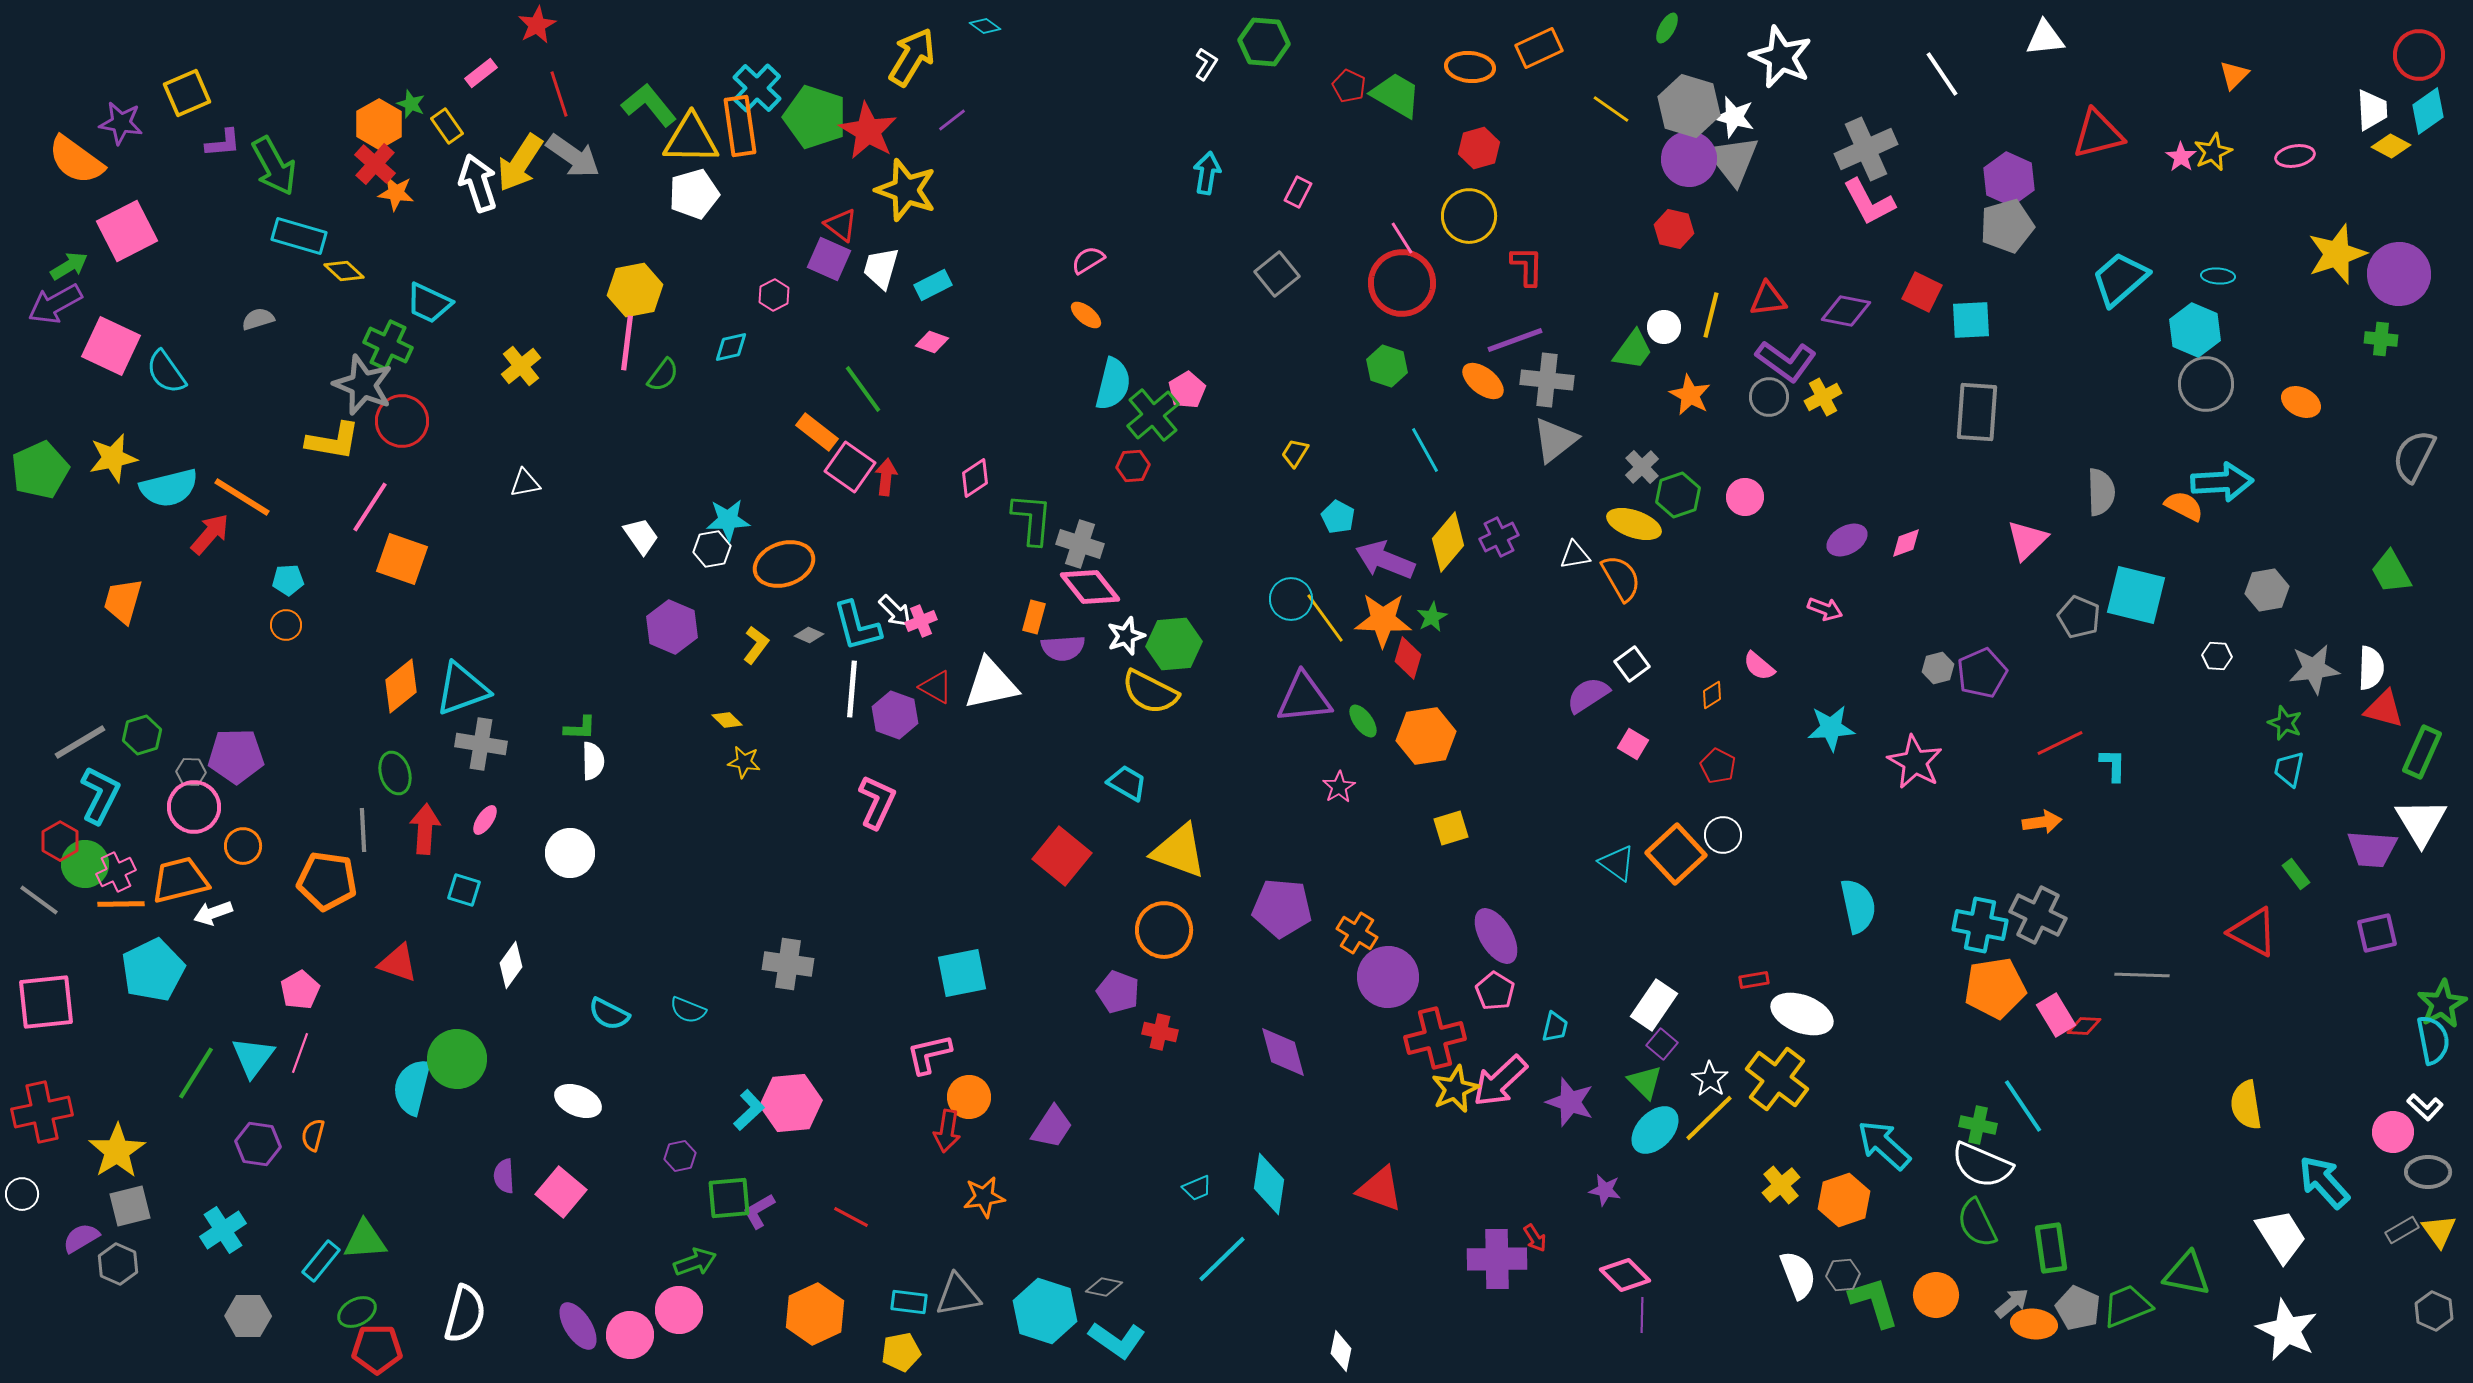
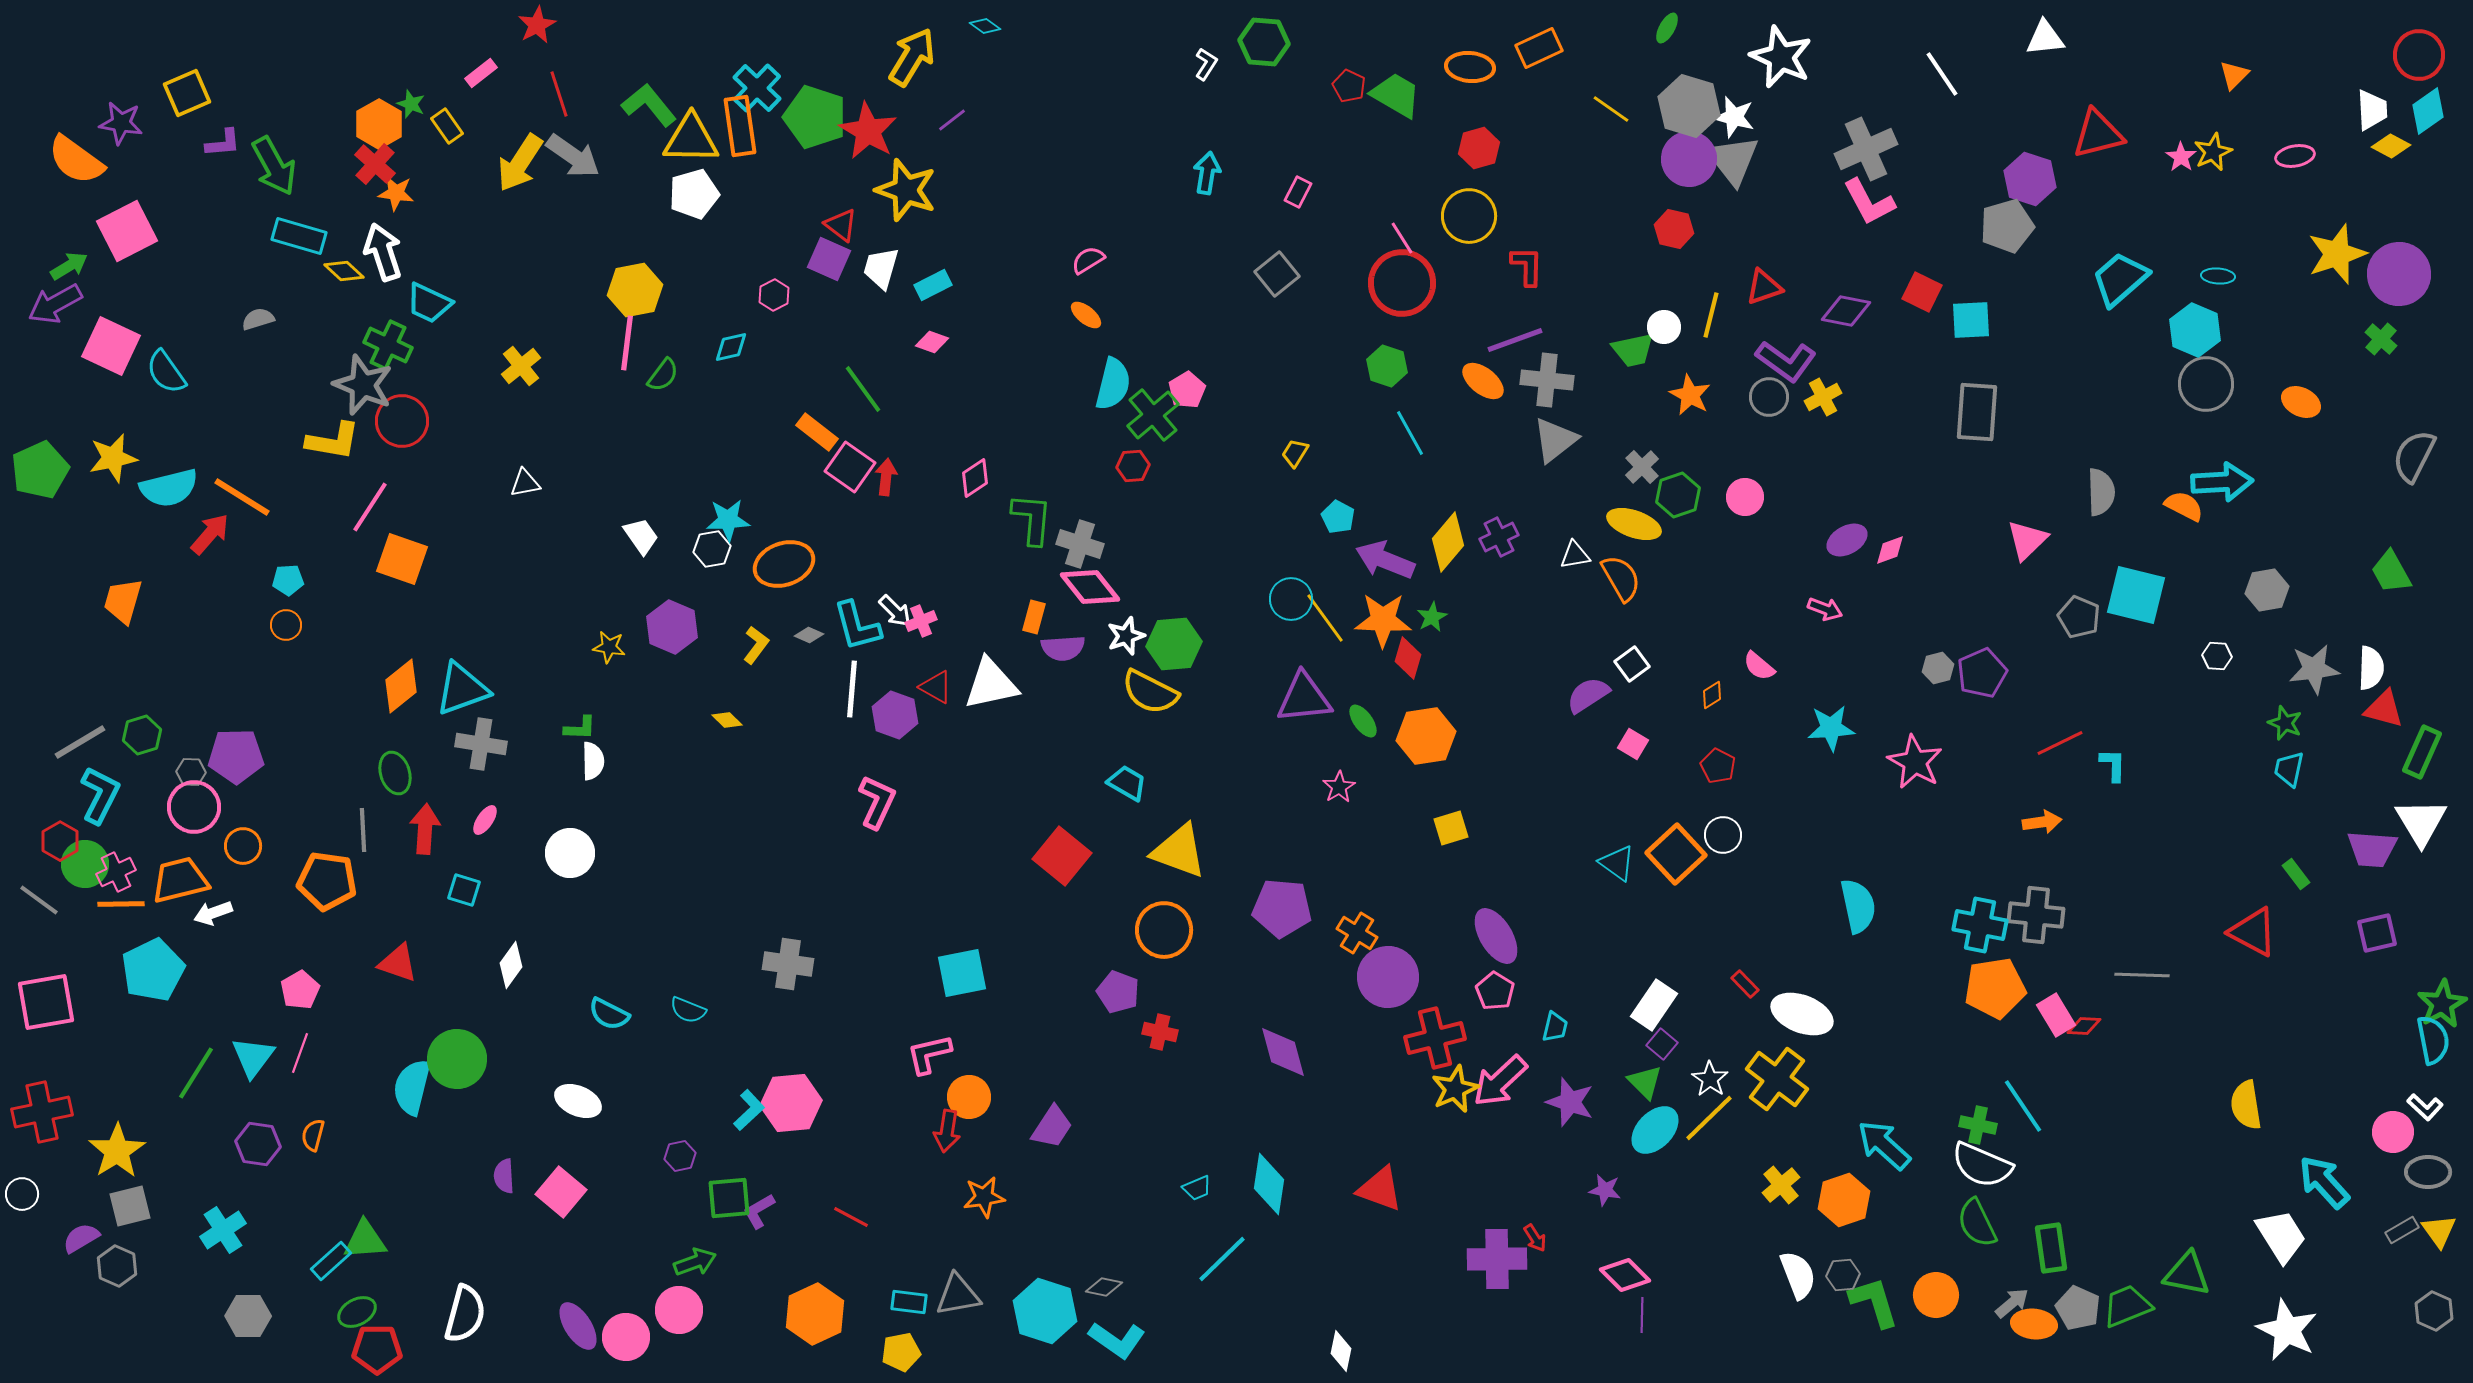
purple hexagon at (2009, 179): moved 21 px right; rotated 6 degrees counterclockwise
white arrow at (478, 183): moved 95 px left, 69 px down
red triangle at (1768, 299): moved 4 px left, 12 px up; rotated 12 degrees counterclockwise
green cross at (2381, 339): rotated 36 degrees clockwise
green trapezoid at (1633, 350): rotated 42 degrees clockwise
cyan line at (1425, 450): moved 15 px left, 17 px up
pink diamond at (1906, 543): moved 16 px left, 7 px down
yellow star at (744, 762): moved 135 px left, 115 px up
gray cross at (2038, 915): moved 2 px left; rotated 20 degrees counterclockwise
red rectangle at (1754, 980): moved 9 px left, 4 px down; rotated 56 degrees clockwise
pink square at (46, 1002): rotated 4 degrees counterclockwise
cyan rectangle at (321, 1261): moved 10 px right; rotated 9 degrees clockwise
gray hexagon at (118, 1264): moved 1 px left, 2 px down
pink circle at (630, 1335): moved 4 px left, 2 px down
